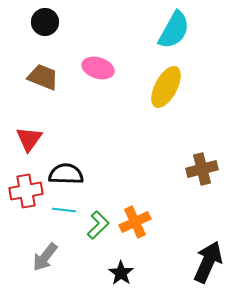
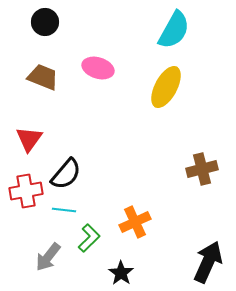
black semicircle: rotated 128 degrees clockwise
green L-shape: moved 9 px left, 13 px down
gray arrow: moved 3 px right
